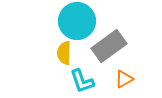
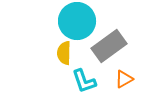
cyan L-shape: moved 2 px right
